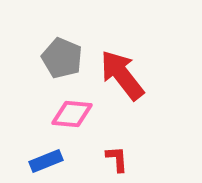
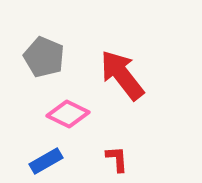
gray pentagon: moved 18 px left, 1 px up
pink diamond: moved 4 px left; rotated 21 degrees clockwise
blue rectangle: rotated 8 degrees counterclockwise
